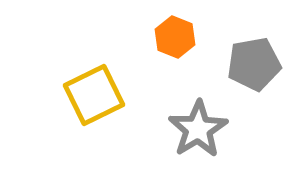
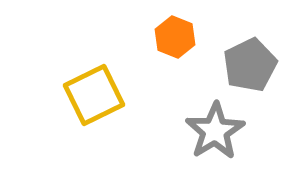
gray pentagon: moved 4 px left, 1 px down; rotated 16 degrees counterclockwise
gray star: moved 17 px right, 2 px down
